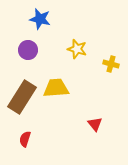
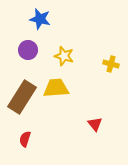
yellow star: moved 13 px left, 7 px down
